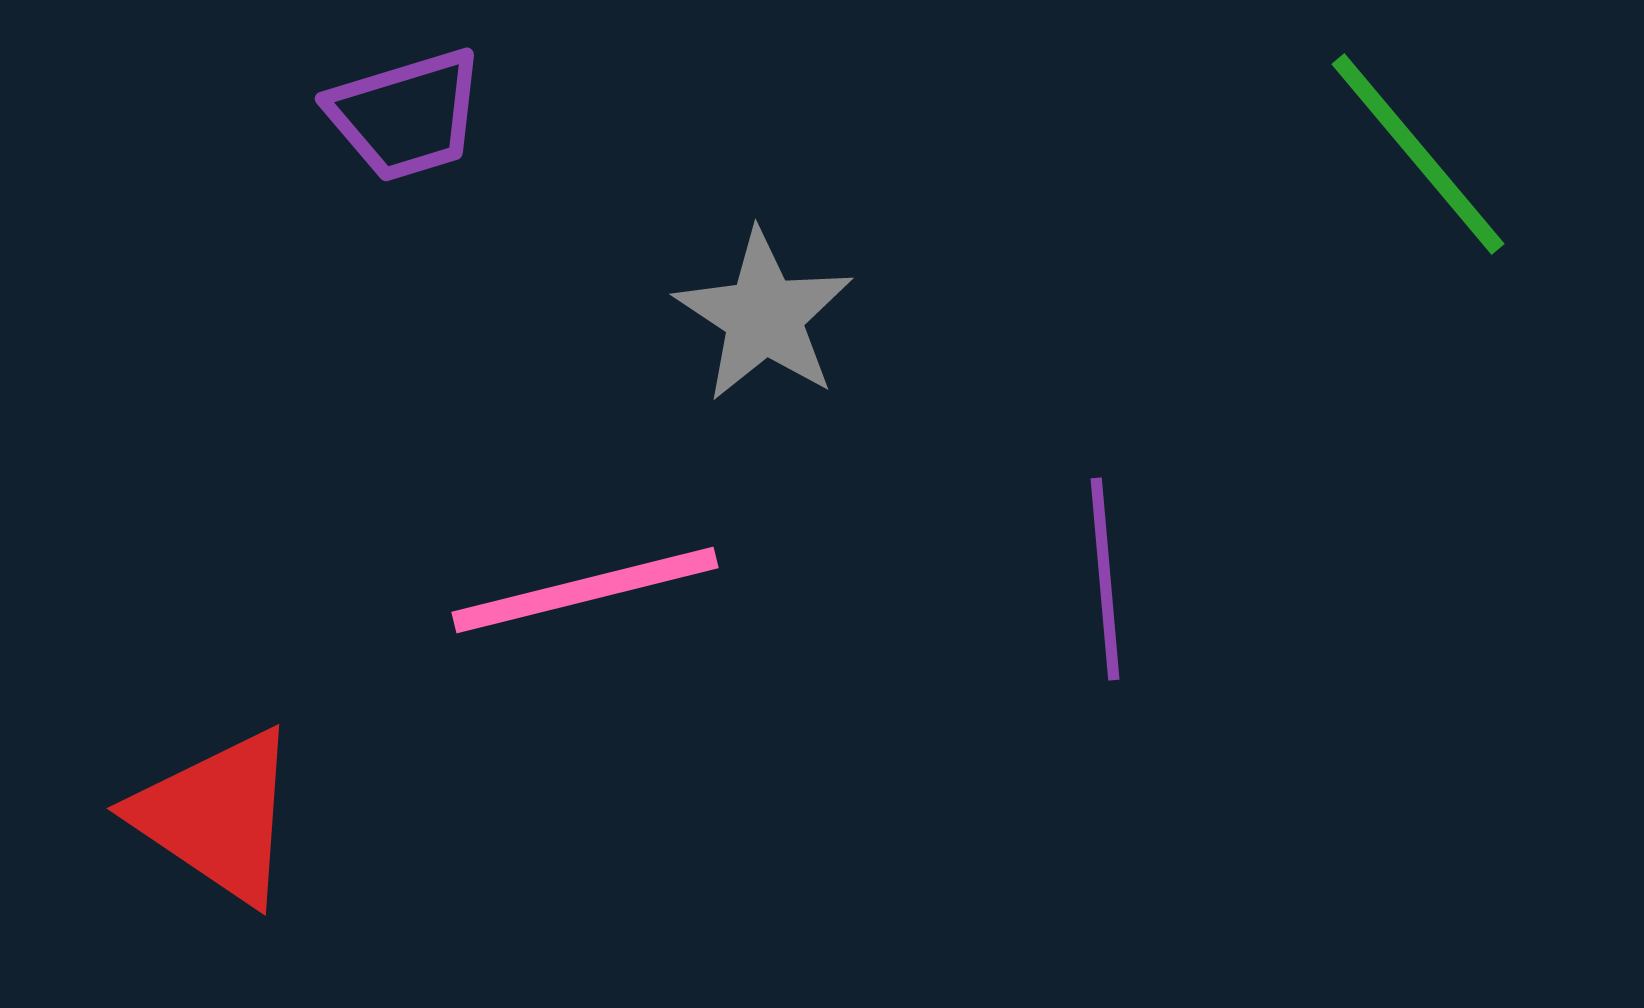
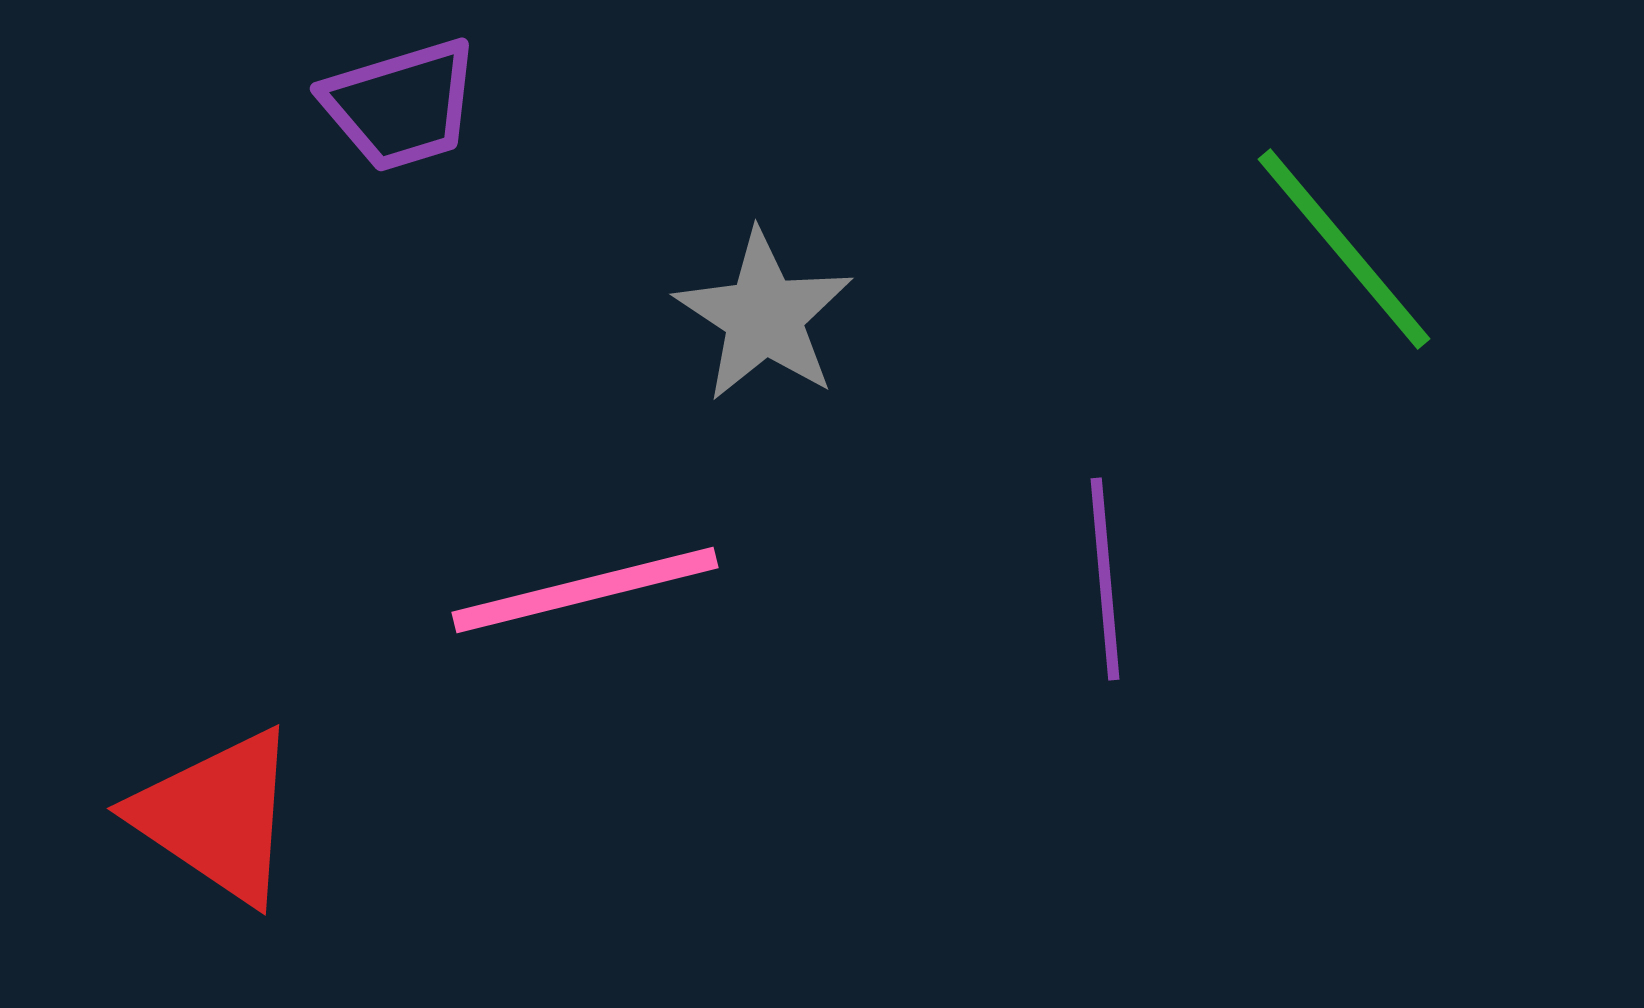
purple trapezoid: moved 5 px left, 10 px up
green line: moved 74 px left, 95 px down
